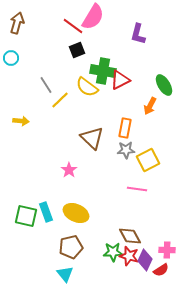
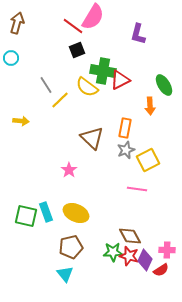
orange arrow: rotated 30 degrees counterclockwise
gray star: rotated 18 degrees counterclockwise
